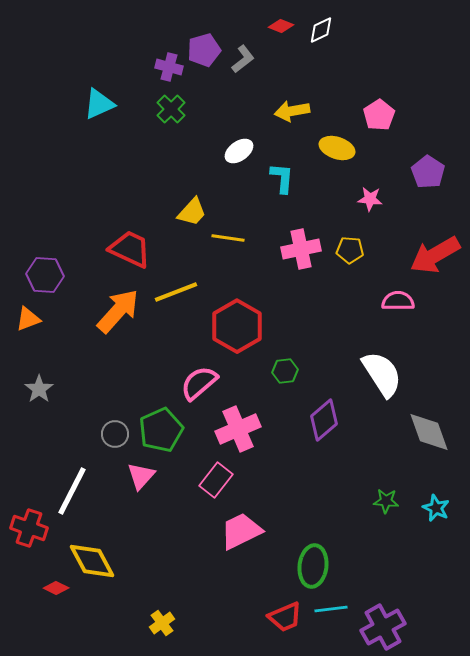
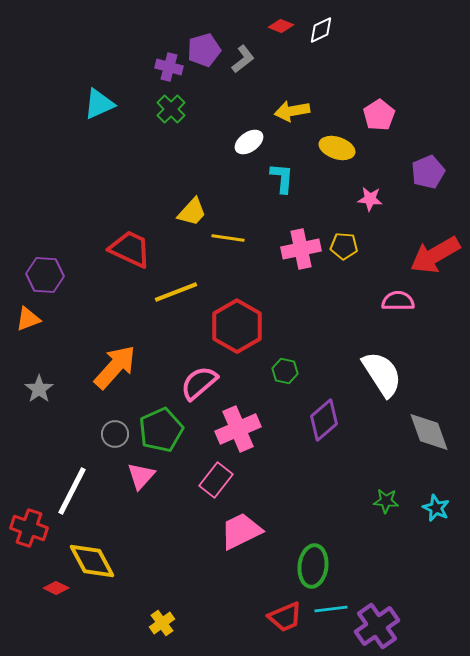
white ellipse at (239, 151): moved 10 px right, 9 px up
purple pentagon at (428, 172): rotated 16 degrees clockwise
yellow pentagon at (350, 250): moved 6 px left, 4 px up
orange arrow at (118, 311): moved 3 px left, 56 px down
green hexagon at (285, 371): rotated 20 degrees clockwise
purple cross at (383, 627): moved 6 px left, 1 px up; rotated 6 degrees counterclockwise
